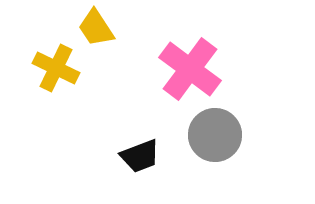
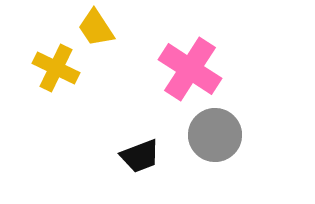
pink cross: rotated 4 degrees counterclockwise
